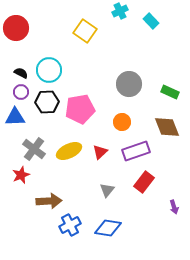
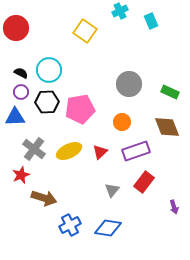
cyan rectangle: rotated 21 degrees clockwise
gray triangle: moved 5 px right
brown arrow: moved 5 px left, 3 px up; rotated 20 degrees clockwise
